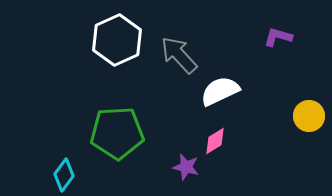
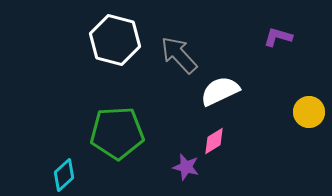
white hexagon: moved 2 px left; rotated 21 degrees counterclockwise
yellow circle: moved 4 px up
pink diamond: moved 1 px left
cyan diamond: rotated 12 degrees clockwise
